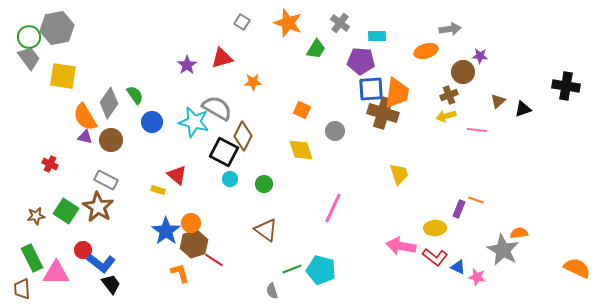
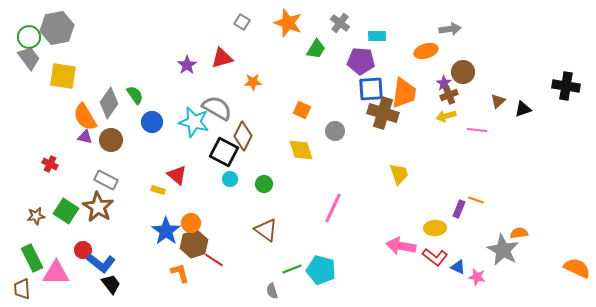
purple star at (480, 56): moved 36 px left, 27 px down; rotated 28 degrees clockwise
orange trapezoid at (397, 93): moved 7 px right
